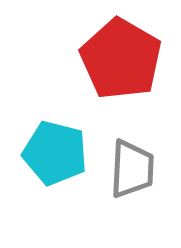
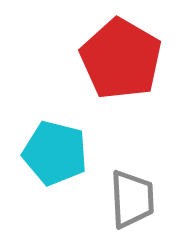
gray trapezoid: moved 30 px down; rotated 6 degrees counterclockwise
